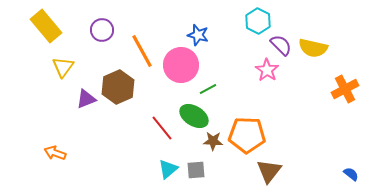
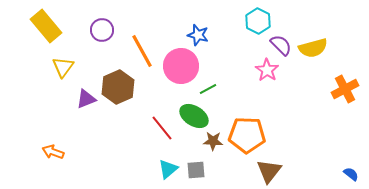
yellow semicircle: rotated 28 degrees counterclockwise
pink circle: moved 1 px down
orange arrow: moved 2 px left, 1 px up
